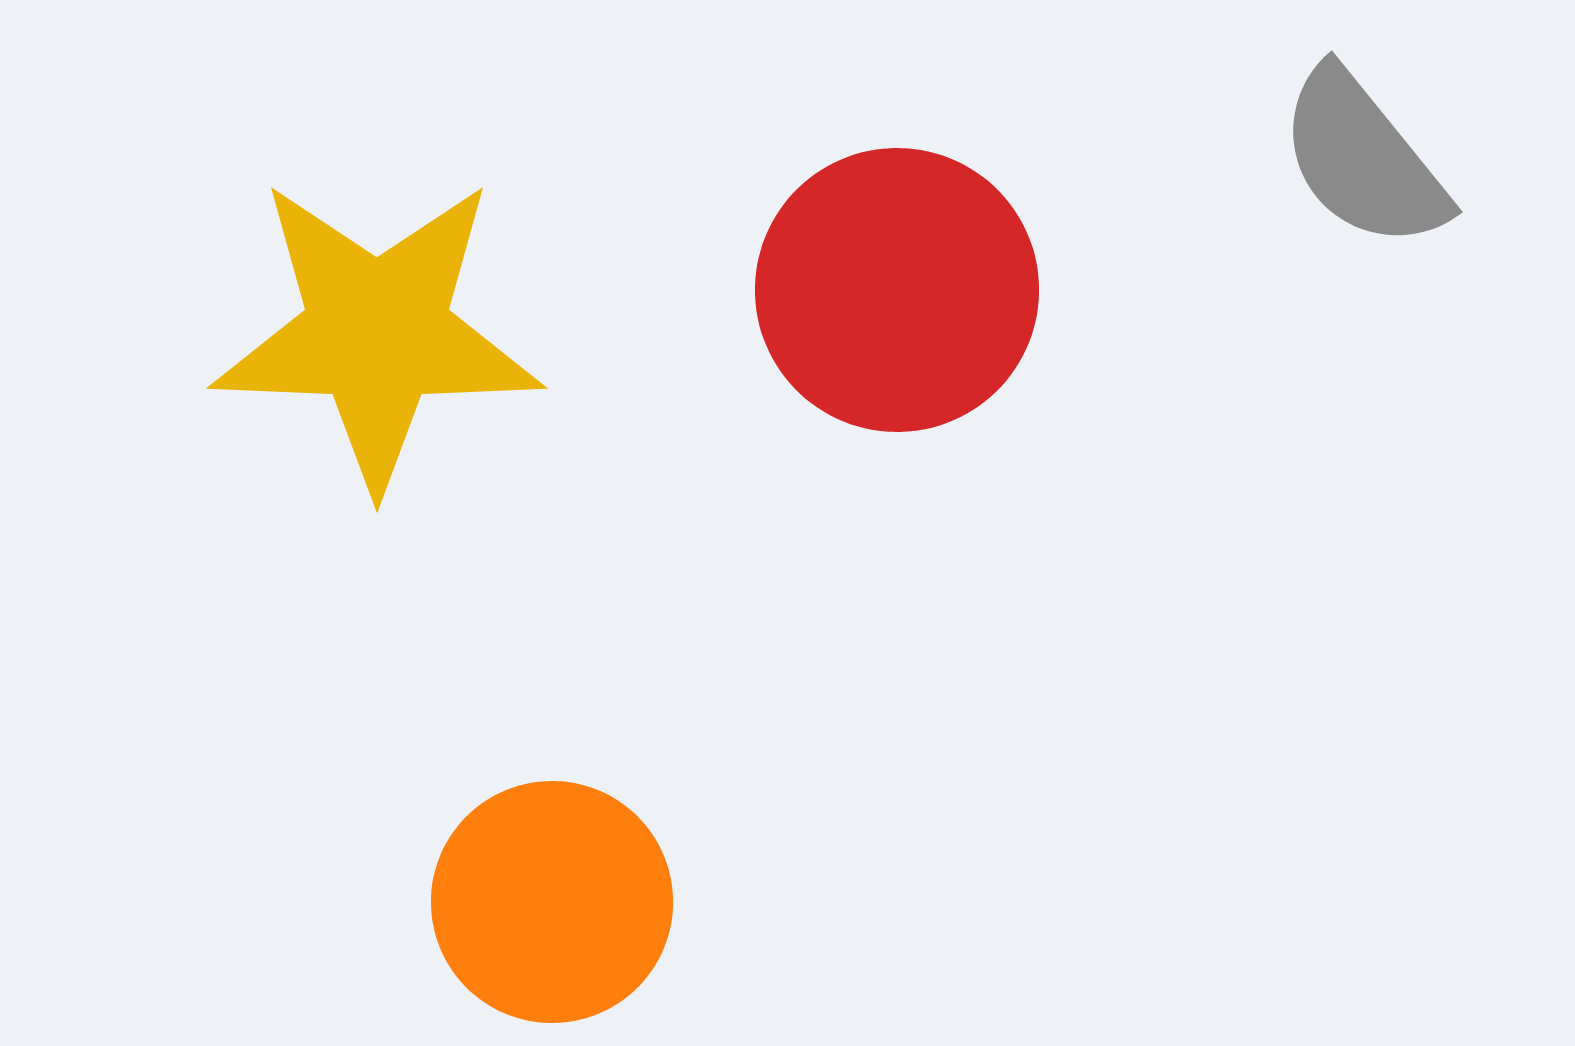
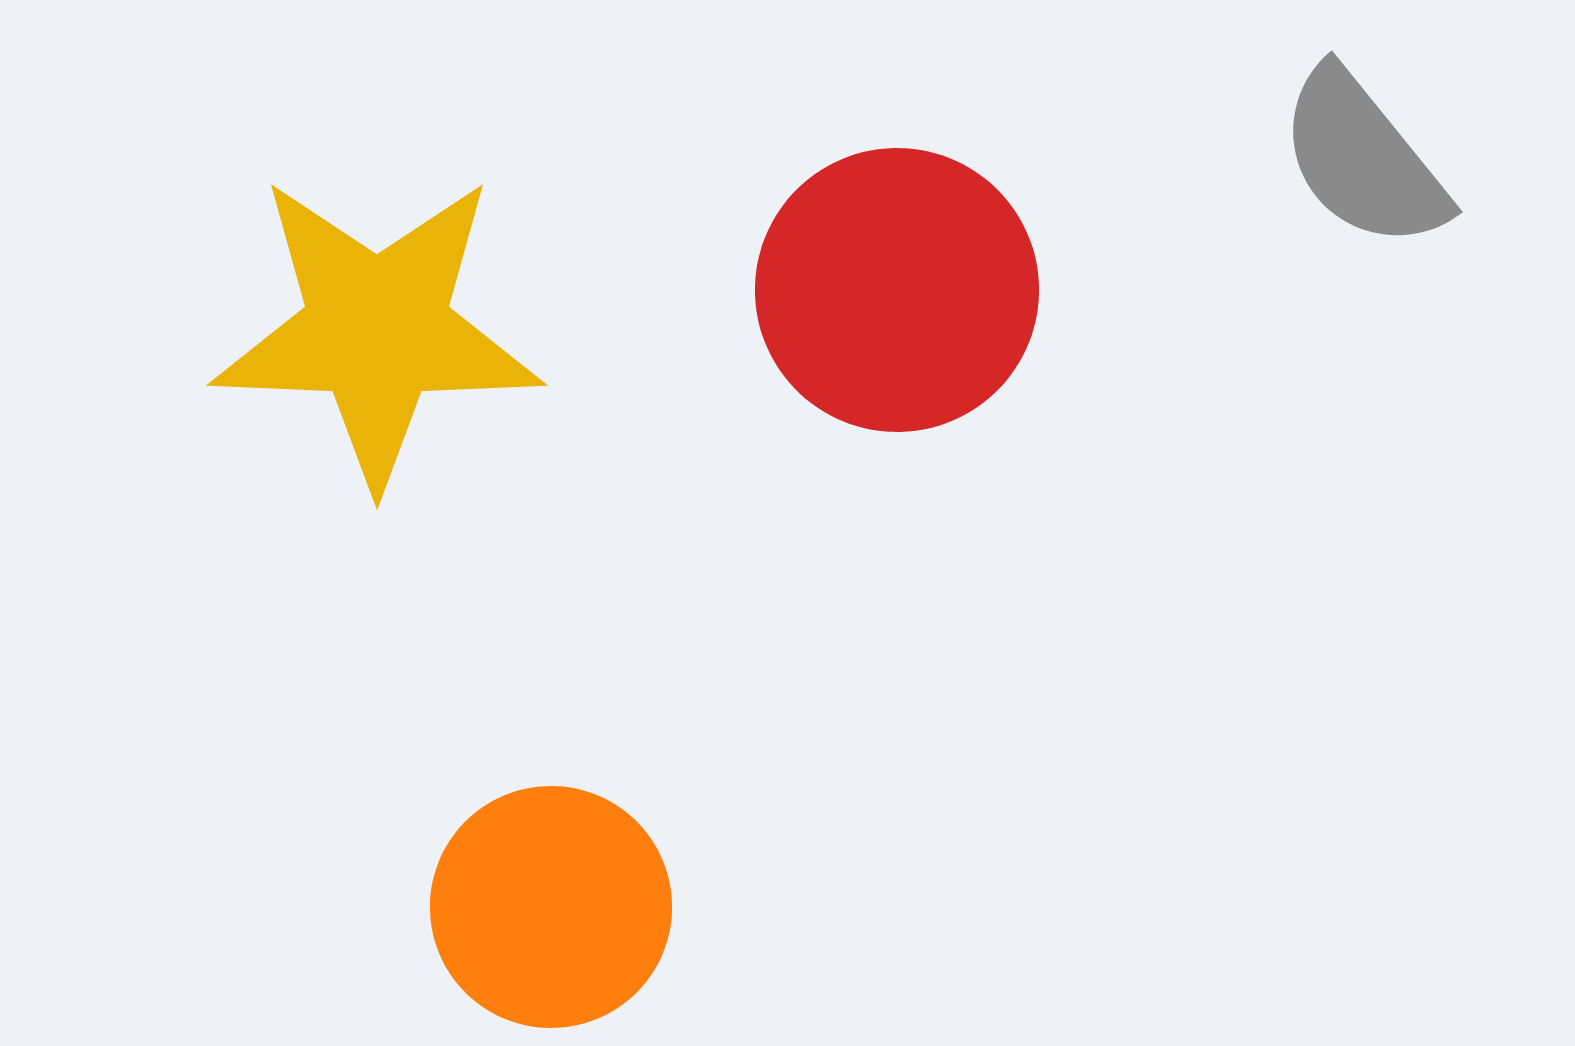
yellow star: moved 3 px up
orange circle: moved 1 px left, 5 px down
